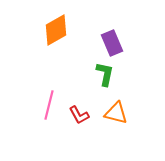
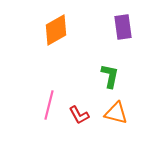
purple rectangle: moved 11 px right, 16 px up; rotated 15 degrees clockwise
green L-shape: moved 5 px right, 2 px down
